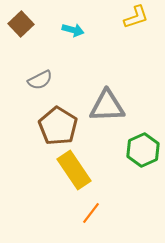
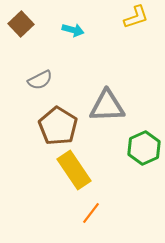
green hexagon: moved 1 px right, 2 px up
